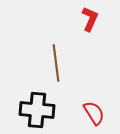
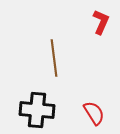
red L-shape: moved 11 px right, 3 px down
brown line: moved 2 px left, 5 px up
